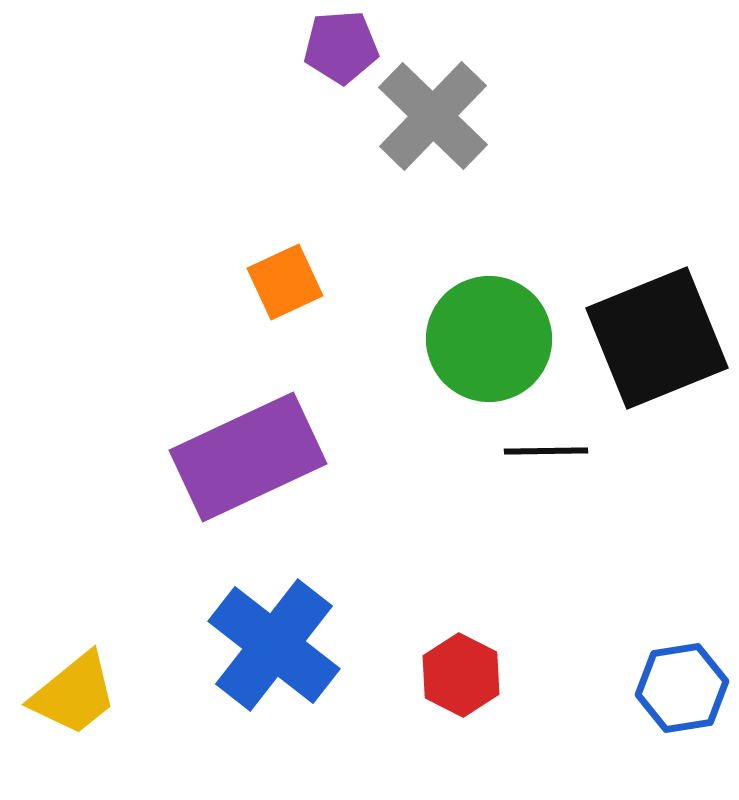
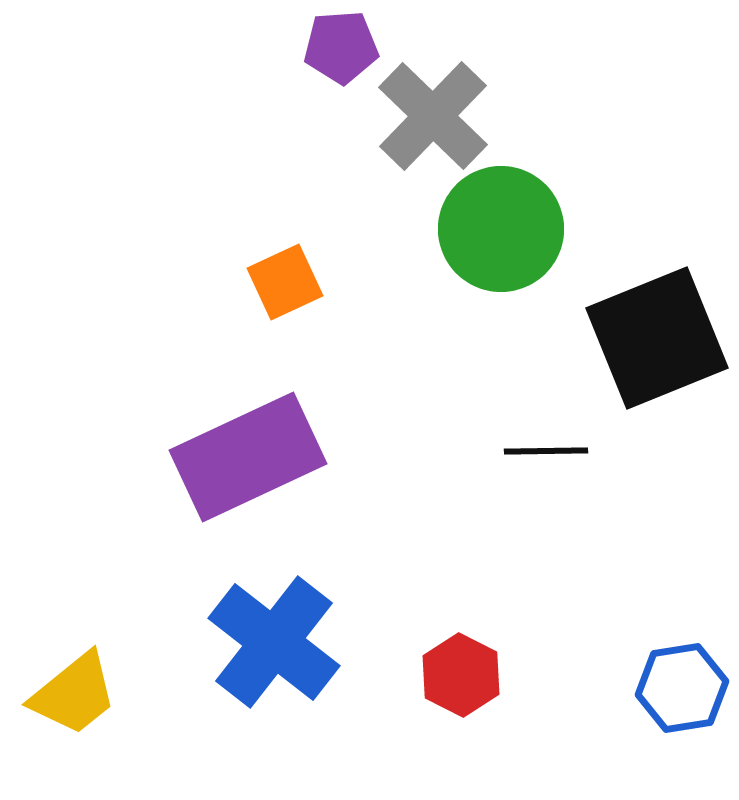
green circle: moved 12 px right, 110 px up
blue cross: moved 3 px up
